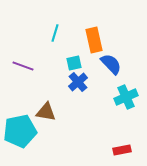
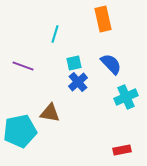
cyan line: moved 1 px down
orange rectangle: moved 9 px right, 21 px up
brown triangle: moved 4 px right, 1 px down
